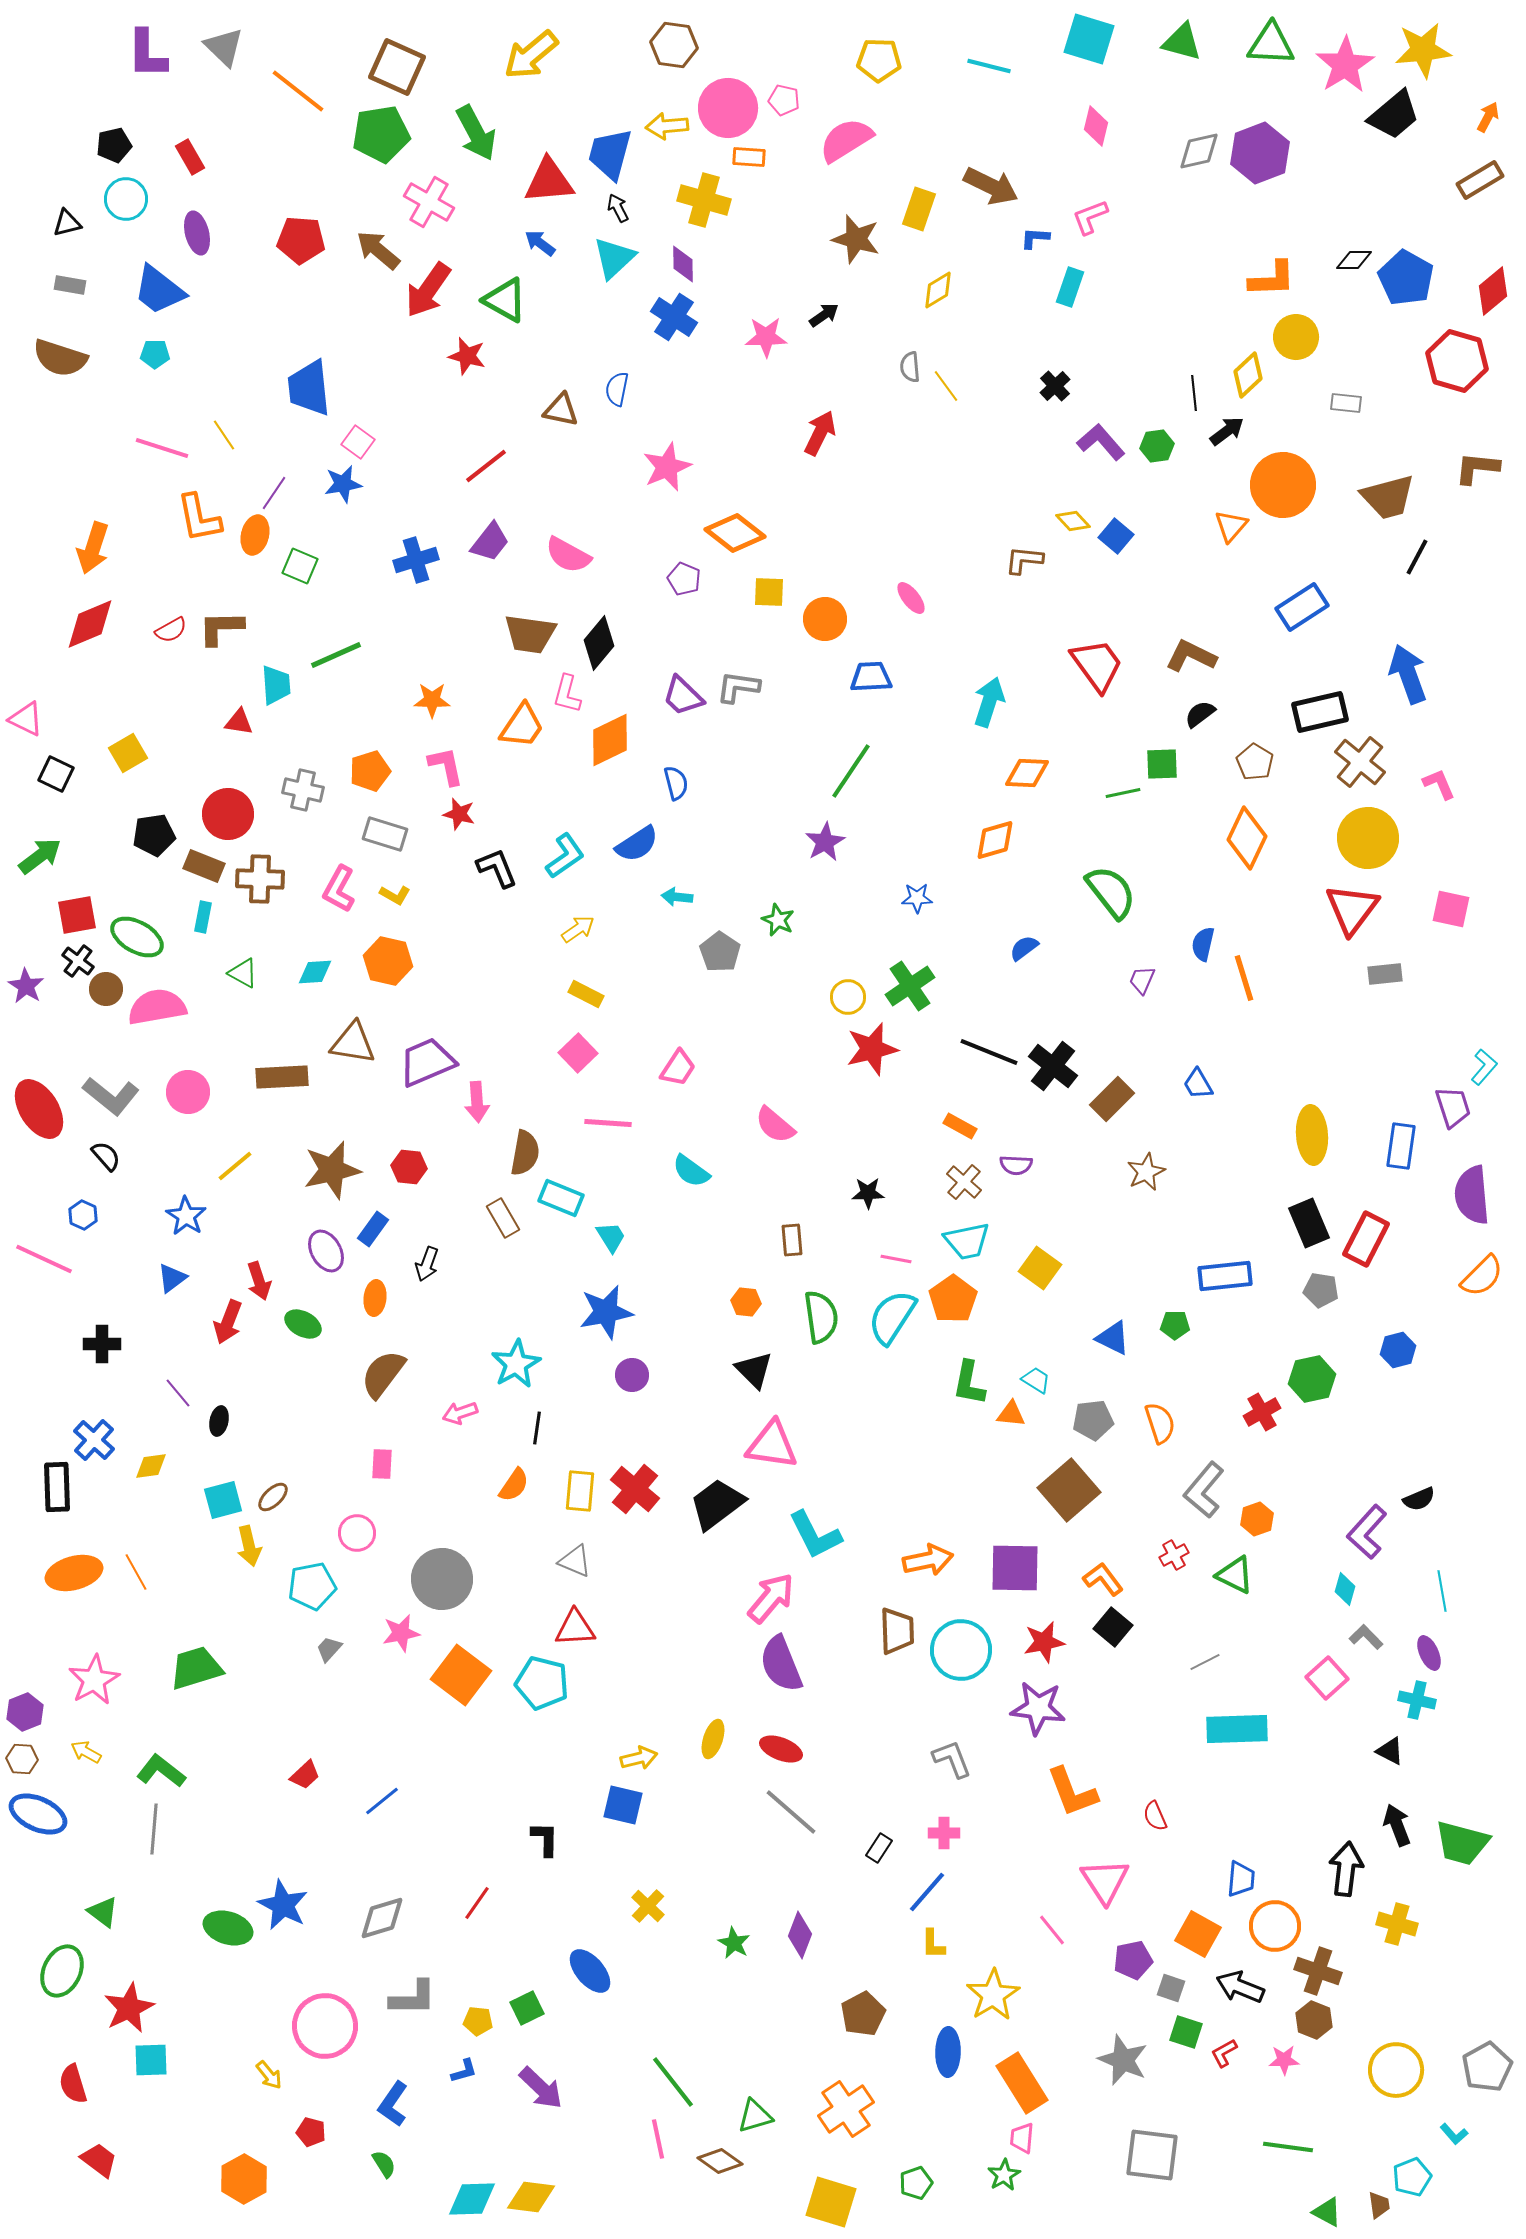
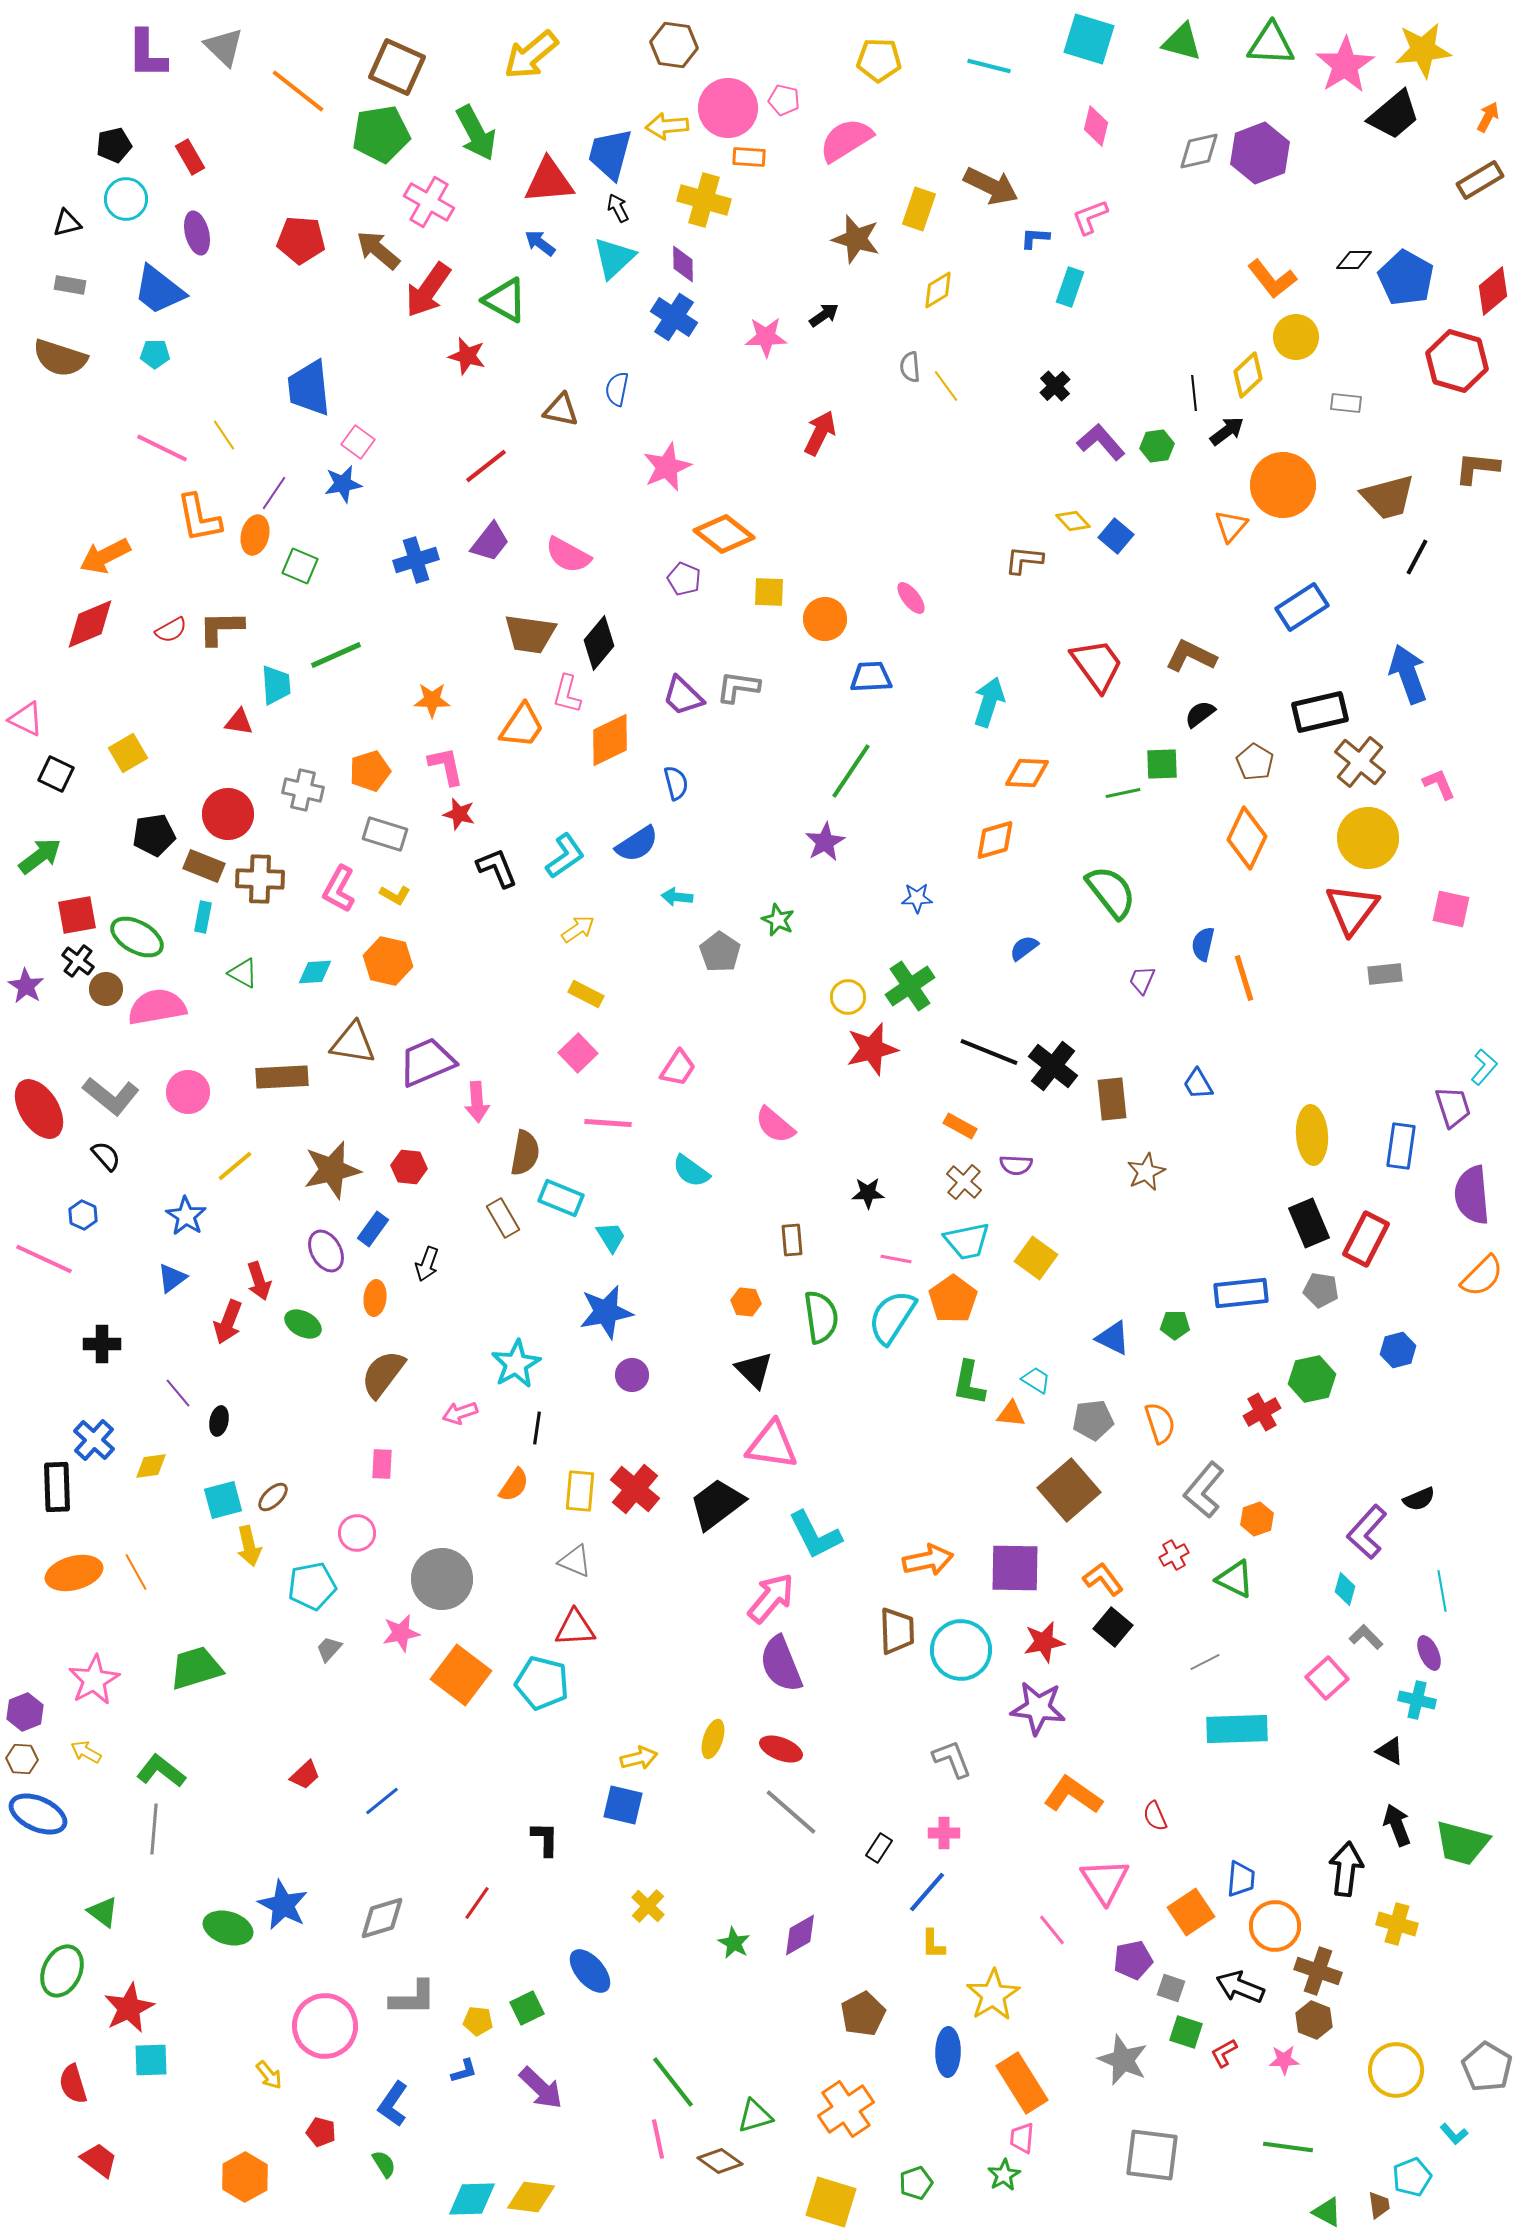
orange L-shape at (1272, 279): rotated 54 degrees clockwise
pink line at (162, 448): rotated 8 degrees clockwise
orange diamond at (735, 533): moved 11 px left, 1 px down
orange arrow at (93, 548): moved 12 px right, 8 px down; rotated 45 degrees clockwise
brown rectangle at (1112, 1099): rotated 51 degrees counterclockwise
yellow square at (1040, 1268): moved 4 px left, 10 px up
blue rectangle at (1225, 1276): moved 16 px right, 17 px down
green triangle at (1235, 1575): moved 4 px down
orange L-shape at (1072, 1792): moved 1 px right, 3 px down; rotated 146 degrees clockwise
orange square at (1198, 1934): moved 7 px left, 22 px up; rotated 27 degrees clockwise
purple diamond at (800, 1935): rotated 39 degrees clockwise
gray pentagon at (1487, 2067): rotated 12 degrees counterclockwise
red pentagon at (311, 2132): moved 10 px right
orange hexagon at (244, 2179): moved 1 px right, 2 px up
